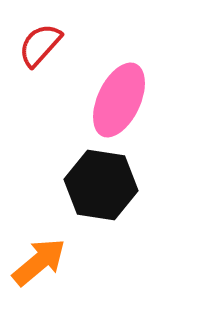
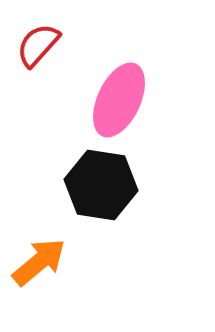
red semicircle: moved 2 px left
